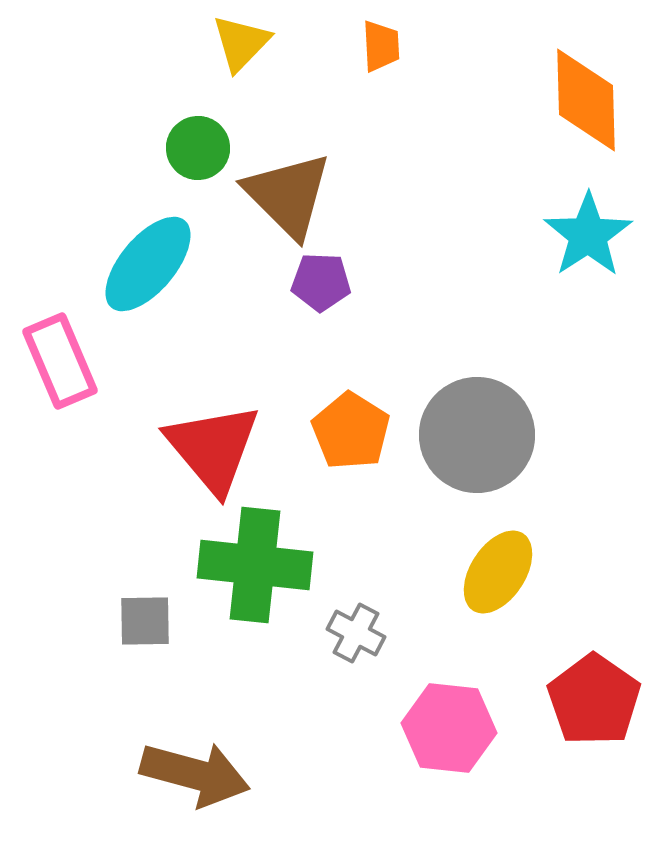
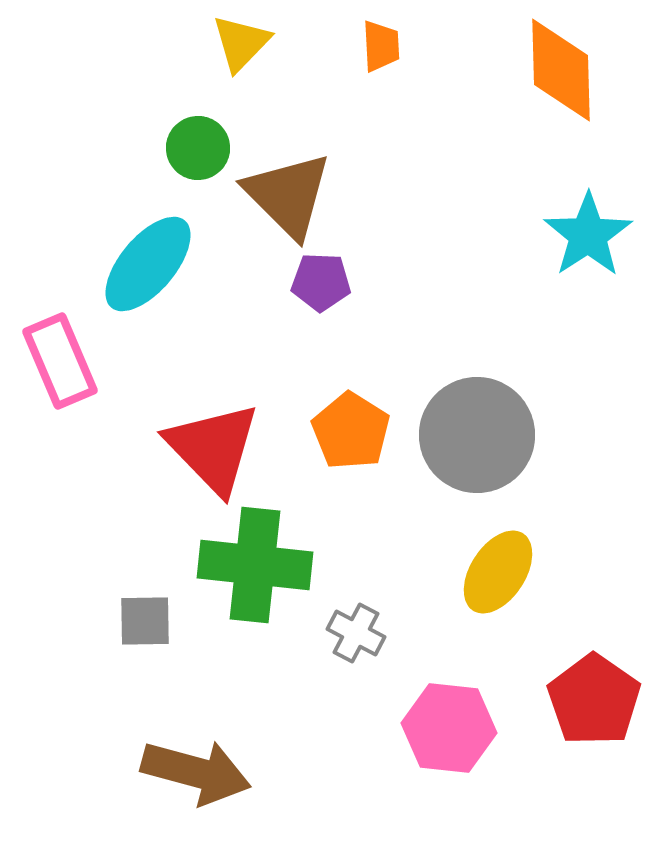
orange diamond: moved 25 px left, 30 px up
red triangle: rotated 4 degrees counterclockwise
brown arrow: moved 1 px right, 2 px up
